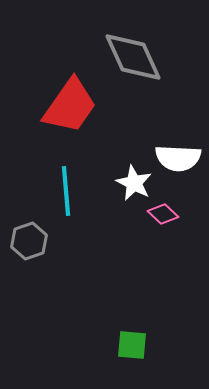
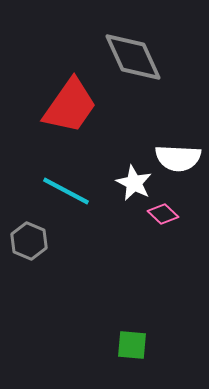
cyan line: rotated 57 degrees counterclockwise
gray hexagon: rotated 18 degrees counterclockwise
